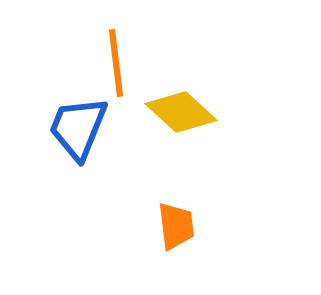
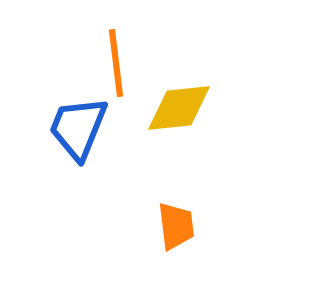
yellow diamond: moved 2 px left, 4 px up; rotated 48 degrees counterclockwise
